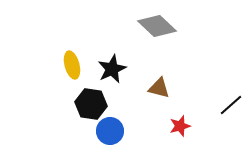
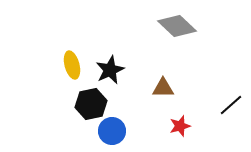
gray diamond: moved 20 px right
black star: moved 2 px left, 1 px down
brown triangle: moved 4 px right; rotated 15 degrees counterclockwise
black hexagon: rotated 20 degrees counterclockwise
blue circle: moved 2 px right
